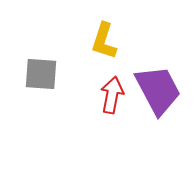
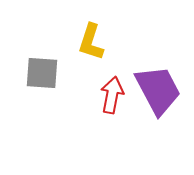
yellow L-shape: moved 13 px left, 1 px down
gray square: moved 1 px right, 1 px up
